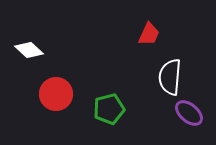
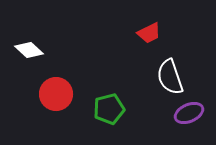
red trapezoid: moved 1 px up; rotated 40 degrees clockwise
white semicircle: rotated 24 degrees counterclockwise
purple ellipse: rotated 64 degrees counterclockwise
